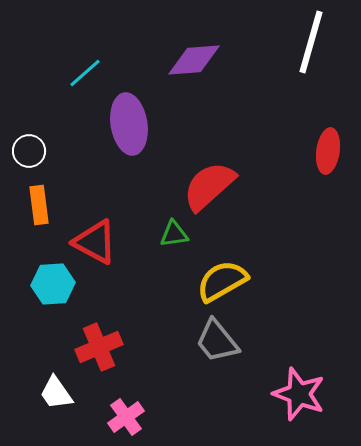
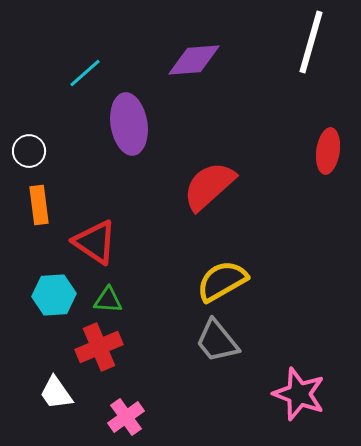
green triangle: moved 66 px left, 66 px down; rotated 12 degrees clockwise
red triangle: rotated 6 degrees clockwise
cyan hexagon: moved 1 px right, 11 px down
